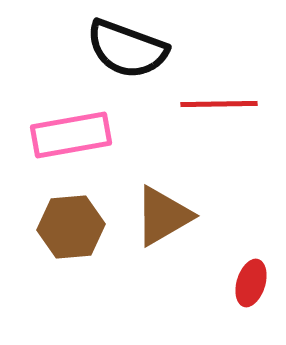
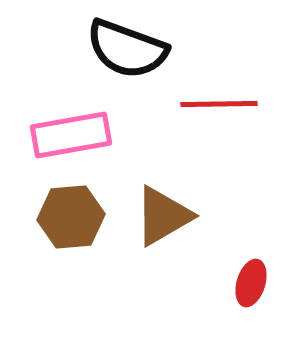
brown hexagon: moved 10 px up
